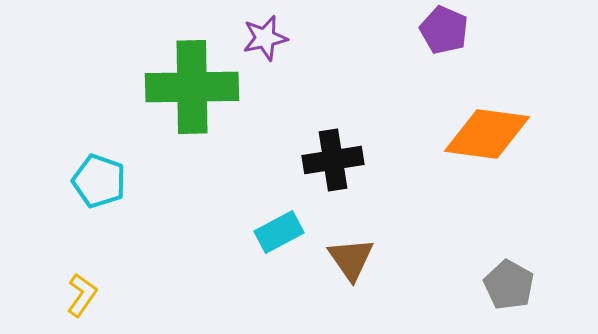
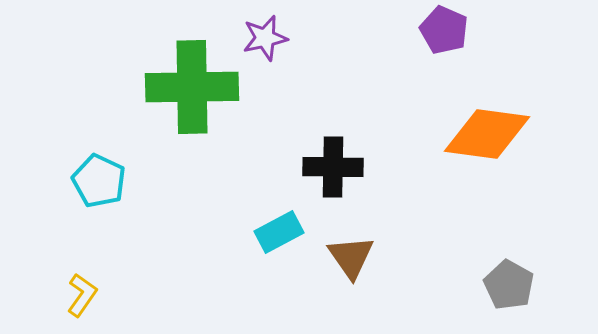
black cross: moved 7 px down; rotated 10 degrees clockwise
cyan pentagon: rotated 6 degrees clockwise
brown triangle: moved 2 px up
